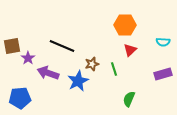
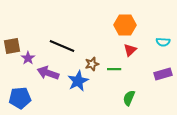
green line: rotated 72 degrees counterclockwise
green semicircle: moved 1 px up
